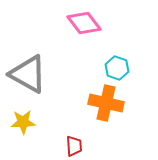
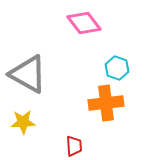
orange cross: rotated 20 degrees counterclockwise
